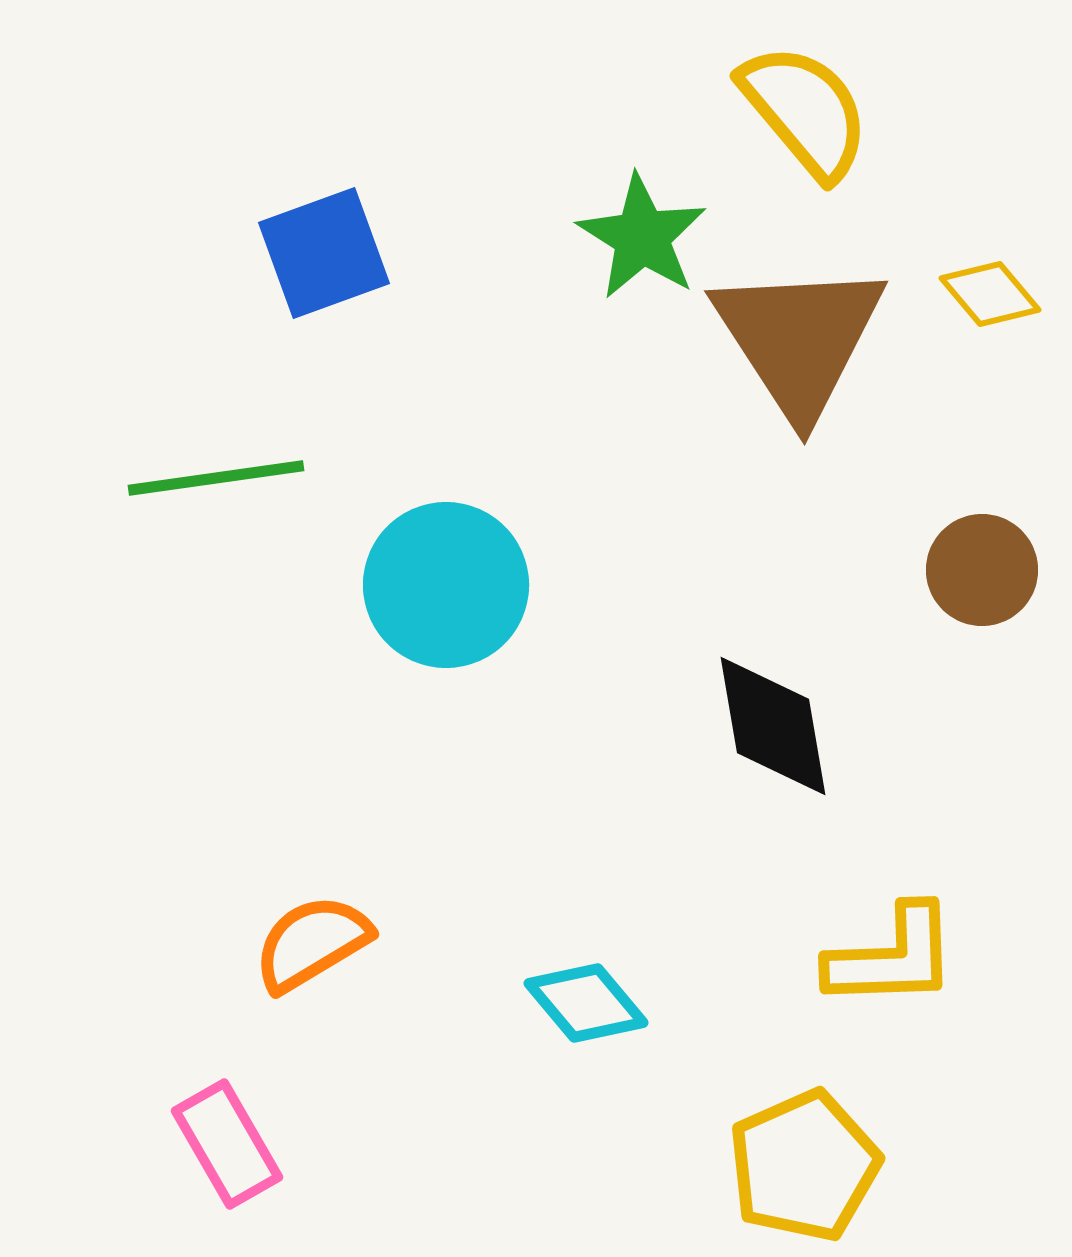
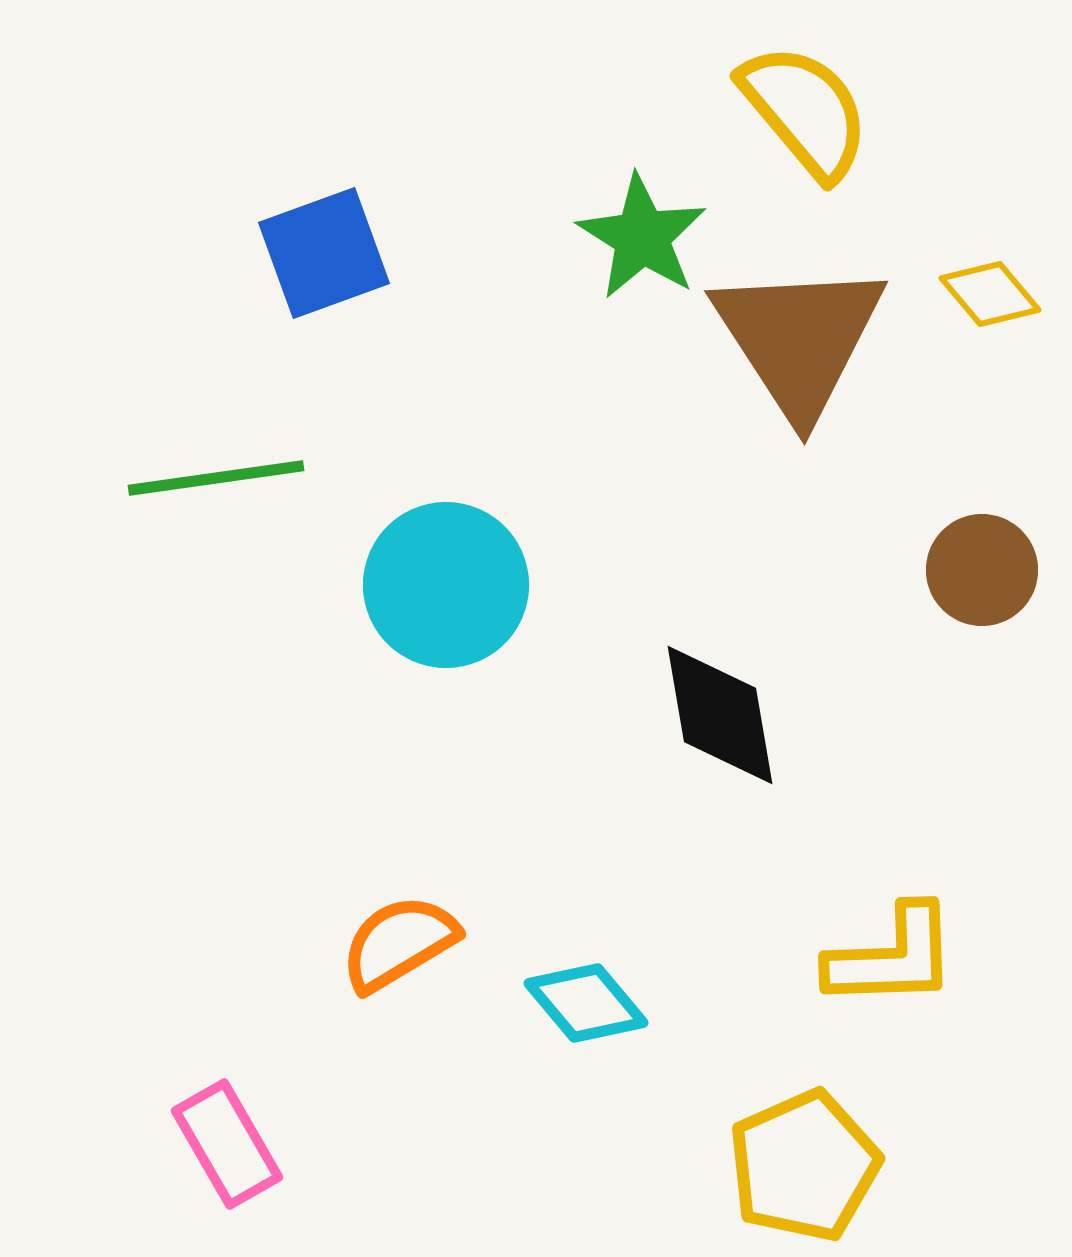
black diamond: moved 53 px left, 11 px up
orange semicircle: moved 87 px right
